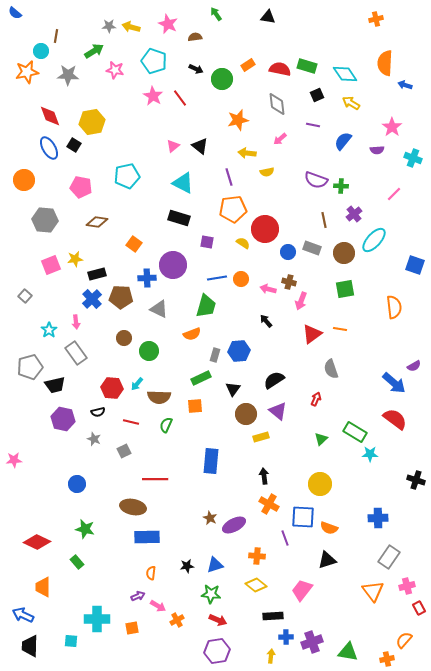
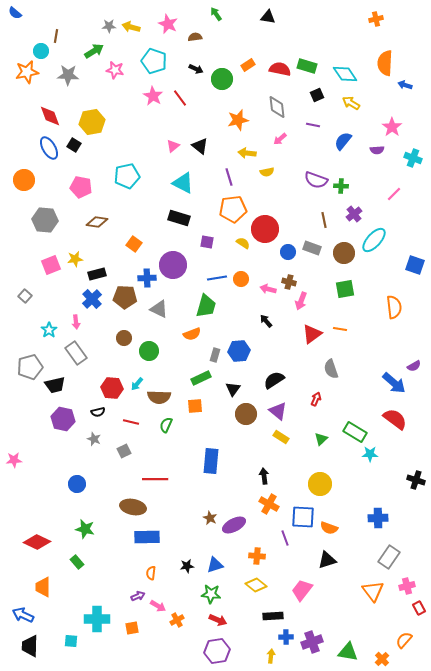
gray diamond at (277, 104): moved 3 px down
brown pentagon at (121, 297): moved 4 px right
yellow rectangle at (261, 437): moved 20 px right; rotated 49 degrees clockwise
orange cross at (387, 659): moved 5 px left; rotated 32 degrees counterclockwise
